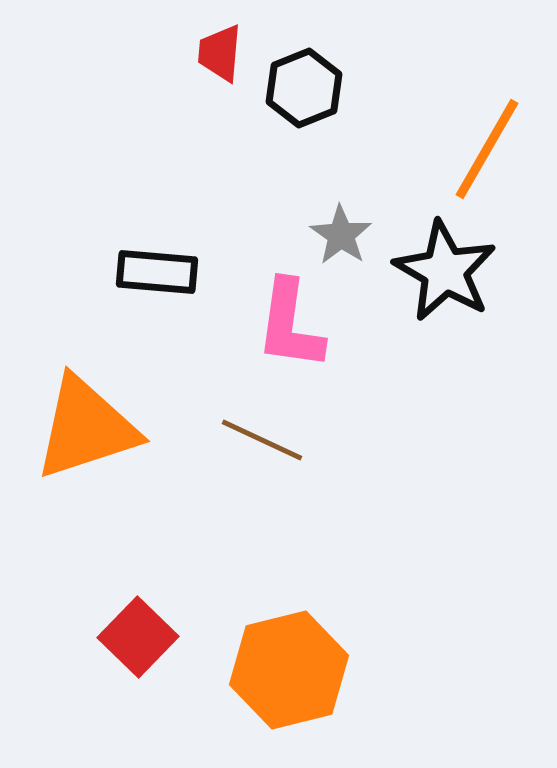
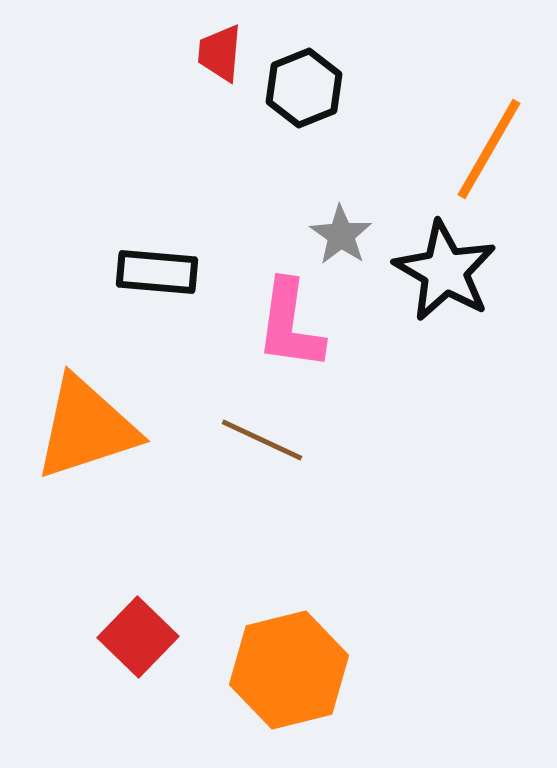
orange line: moved 2 px right
